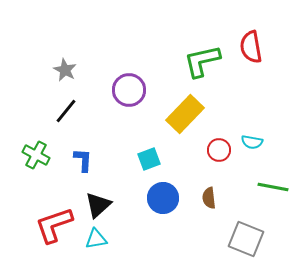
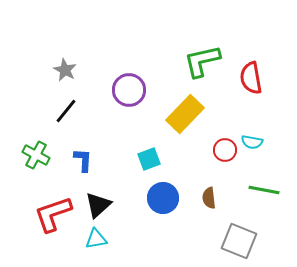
red semicircle: moved 31 px down
red circle: moved 6 px right
green line: moved 9 px left, 3 px down
red L-shape: moved 1 px left, 11 px up
gray square: moved 7 px left, 2 px down
